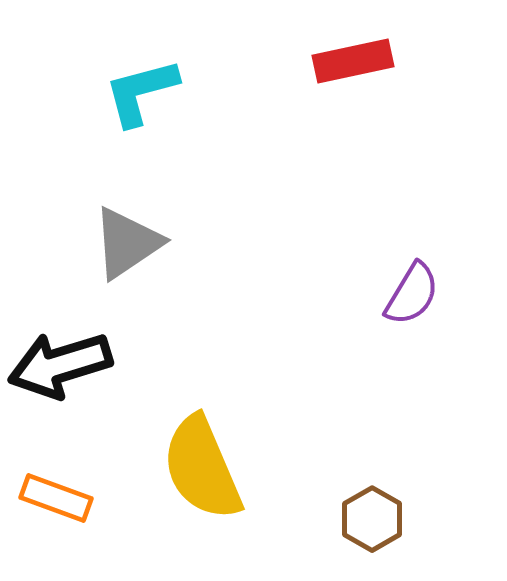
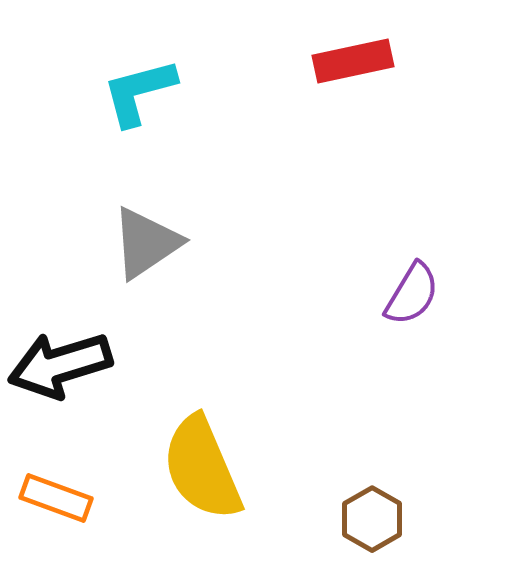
cyan L-shape: moved 2 px left
gray triangle: moved 19 px right
